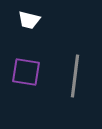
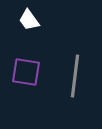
white trapezoid: rotated 40 degrees clockwise
